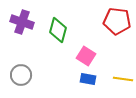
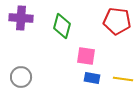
purple cross: moved 1 px left, 4 px up; rotated 15 degrees counterclockwise
green diamond: moved 4 px right, 4 px up
pink square: rotated 24 degrees counterclockwise
gray circle: moved 2 px down
blue rectangle: moved 4 px right, 1 px up
